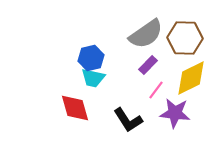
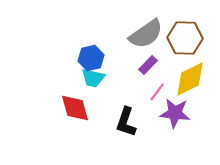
yellow diamond: moved 1 px left, 1 px down
pink line: moved 1 px right, 2 px down
black L-shape: moved 2 px left, 2 px down; rotated 52 degrees clockwise
